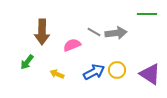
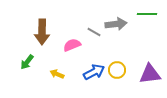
gray arrow: moved 9 px up
purple triangle: rotated 40 degrees counterclockwise
